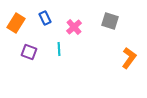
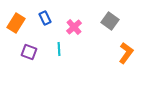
gray square: rotated 18 degrees clockwise
orange L-shape: moved 3 px left, 5 px up
